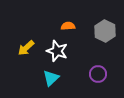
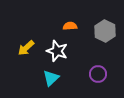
orange semicircle: moved 2 px right
